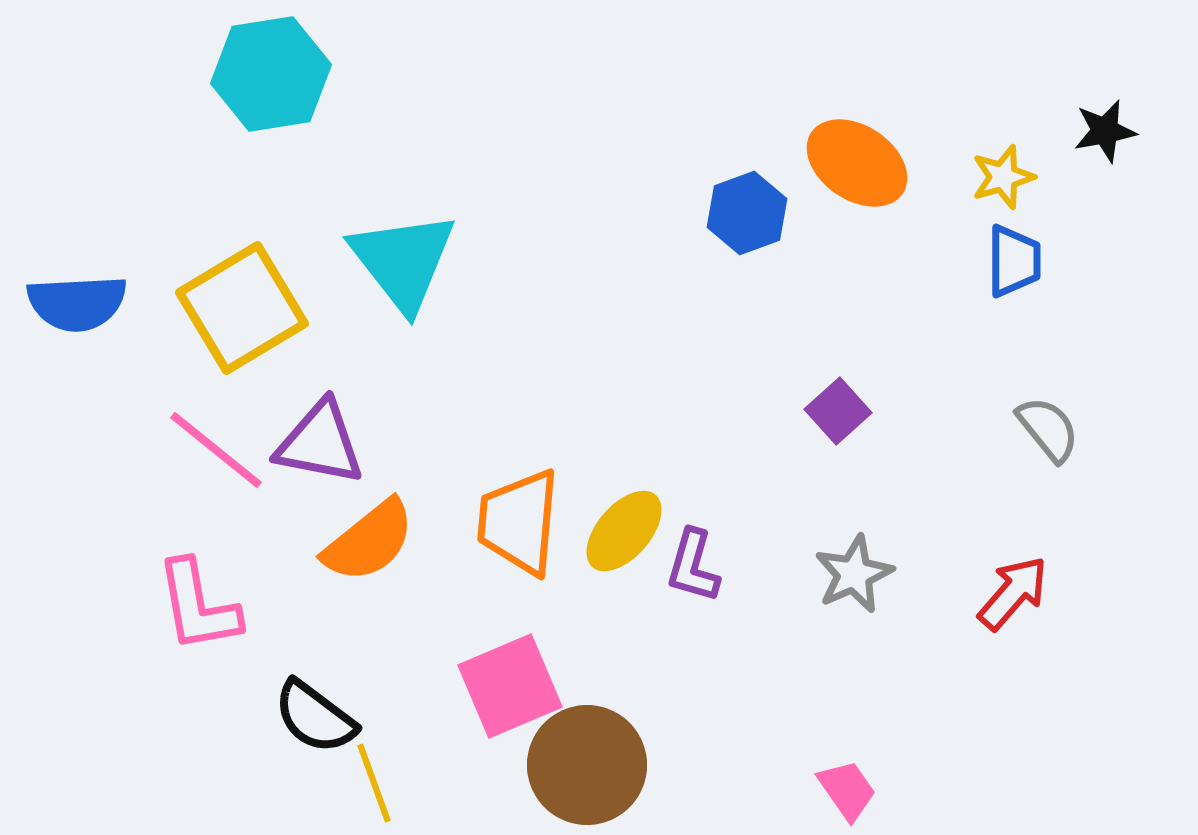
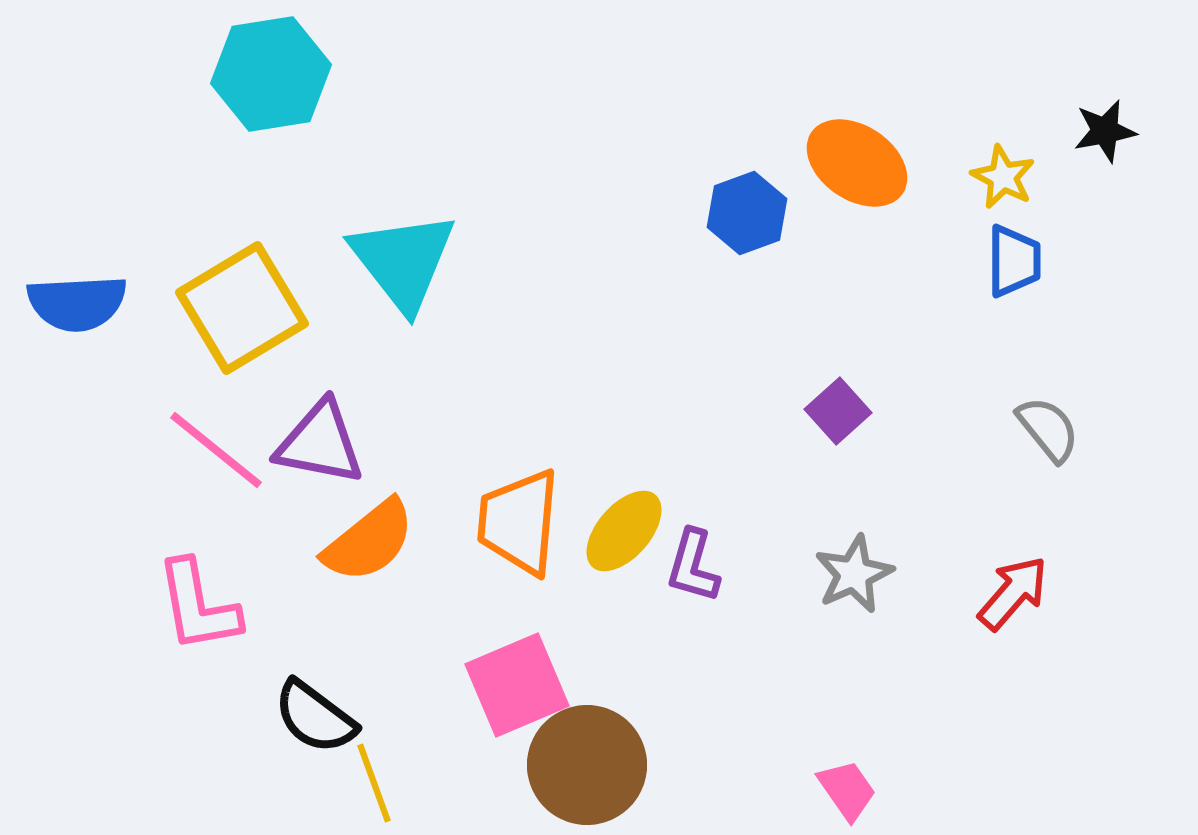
yellow star: rotated 28 degrees counterclockwise
pink square: moved 7 px right, 1 px up
